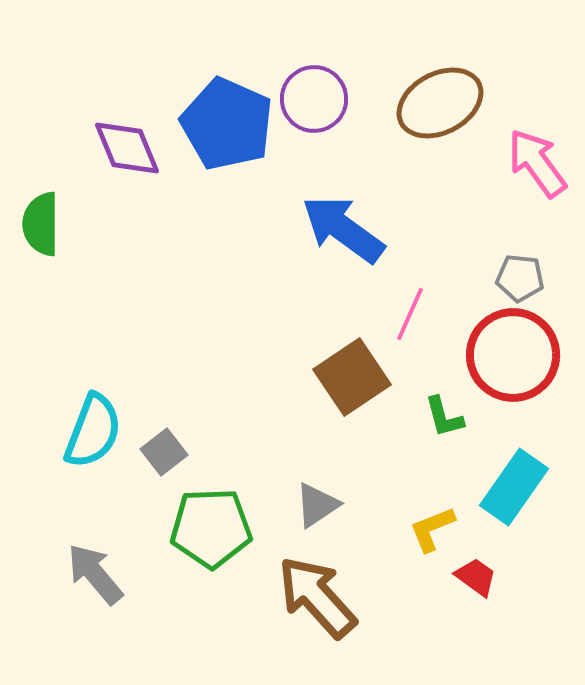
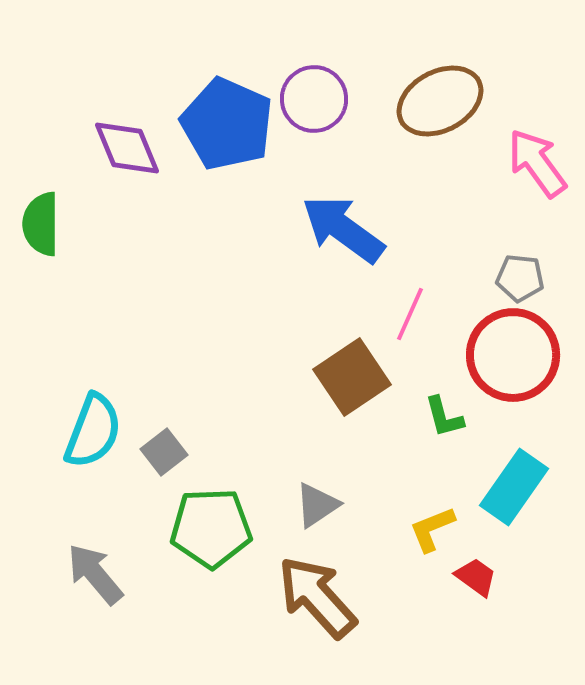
brown ellipse: moved 2 px up
